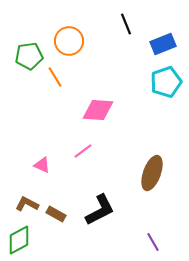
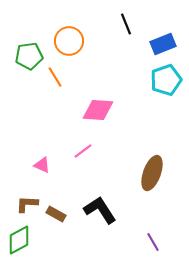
cyan pentagon: moved 2 px up
brown L-shape: rotated 25 degrees counterclockwise
black L-shape: rotated 96 degrees counterclockwise
